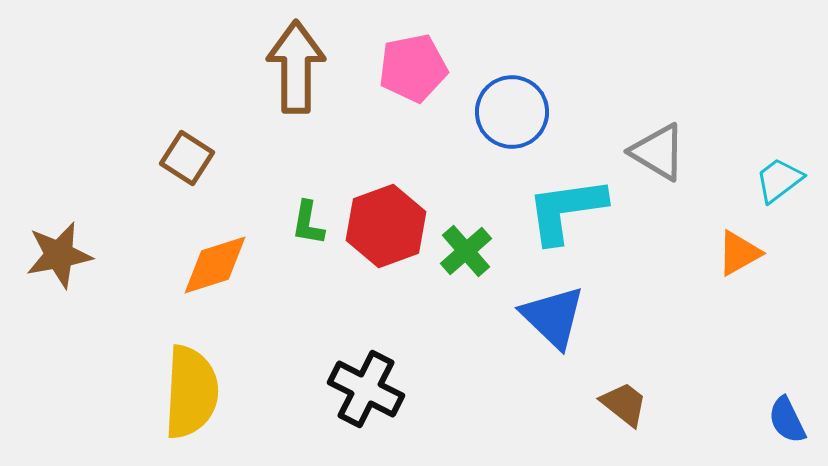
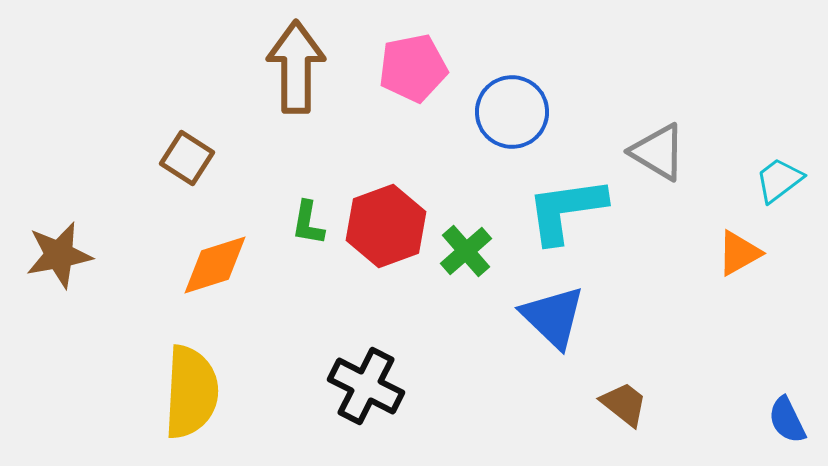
black cross: moved 3 px up
